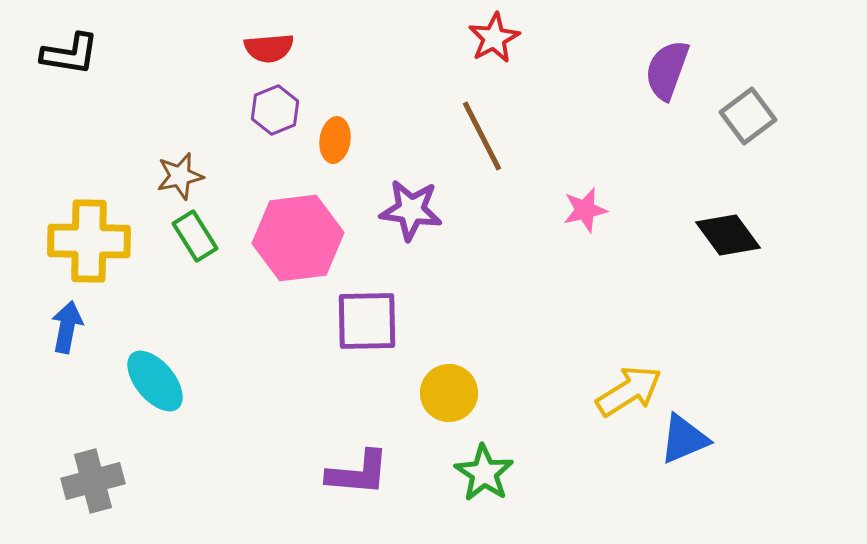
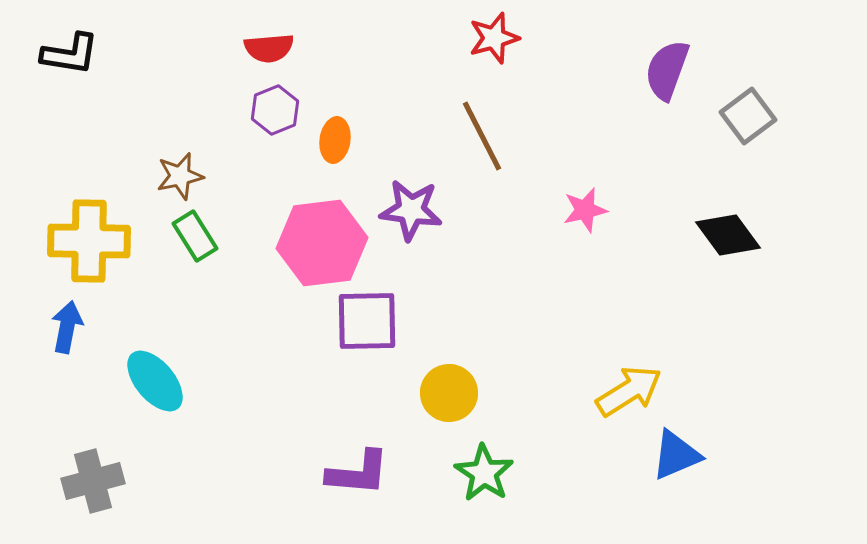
red star: rotated 12 degrees clockwise
pink hexagon: moved 24 px right, 5 px down
blue triangle: moved 8 px left, 16 px down
